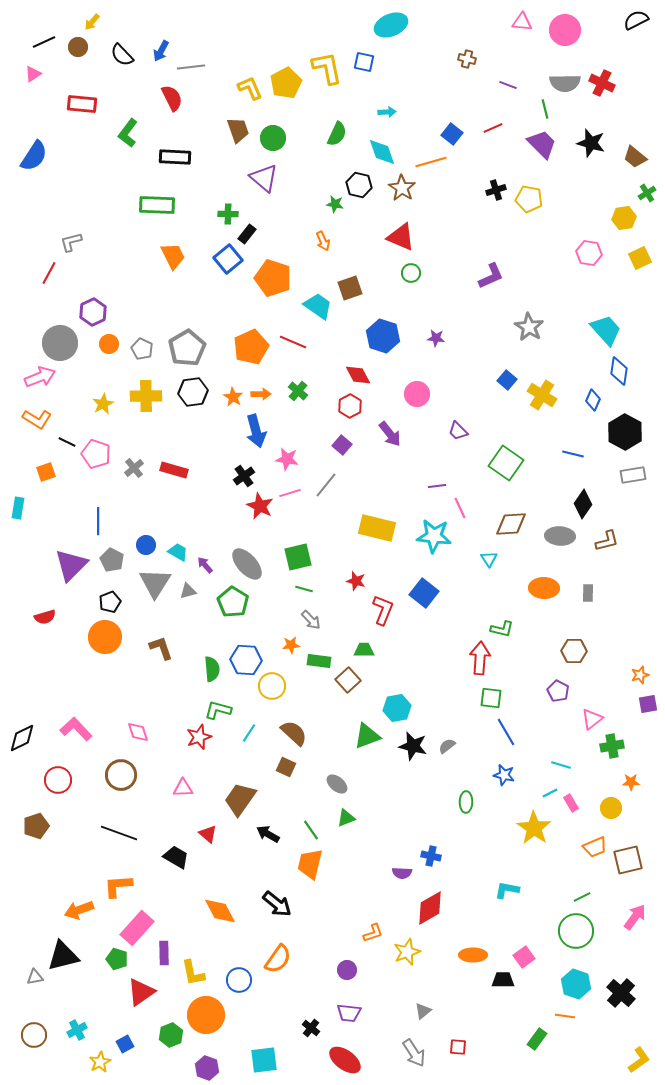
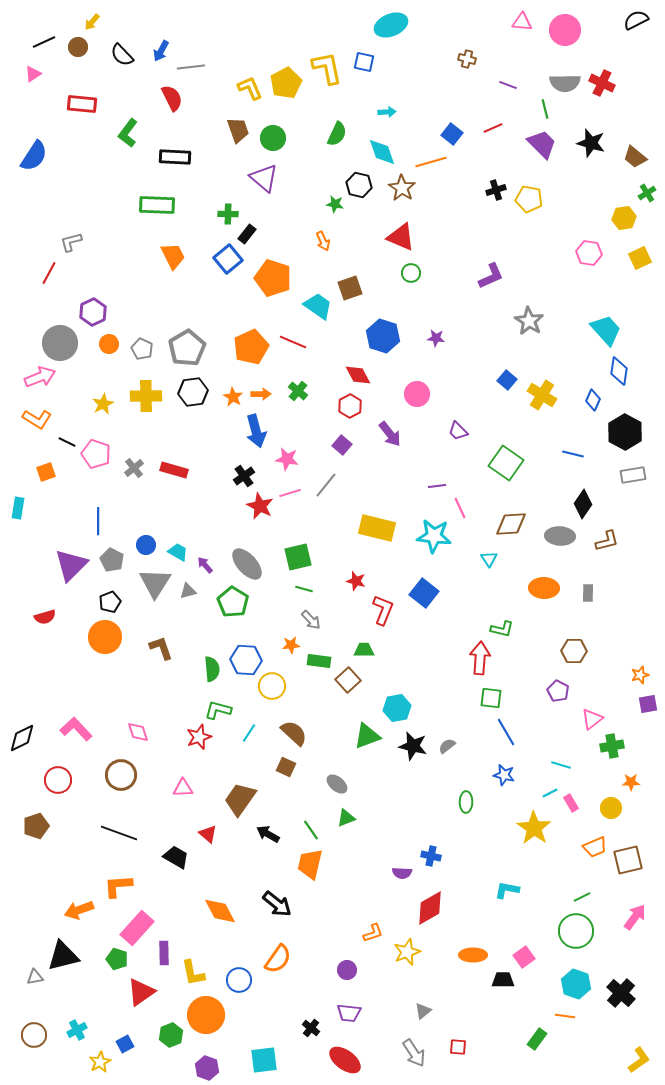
gray star at (529, 327): moved 6 px up
